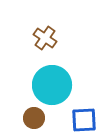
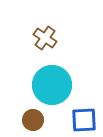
brown circle: moved 1 px left, 2 px down
